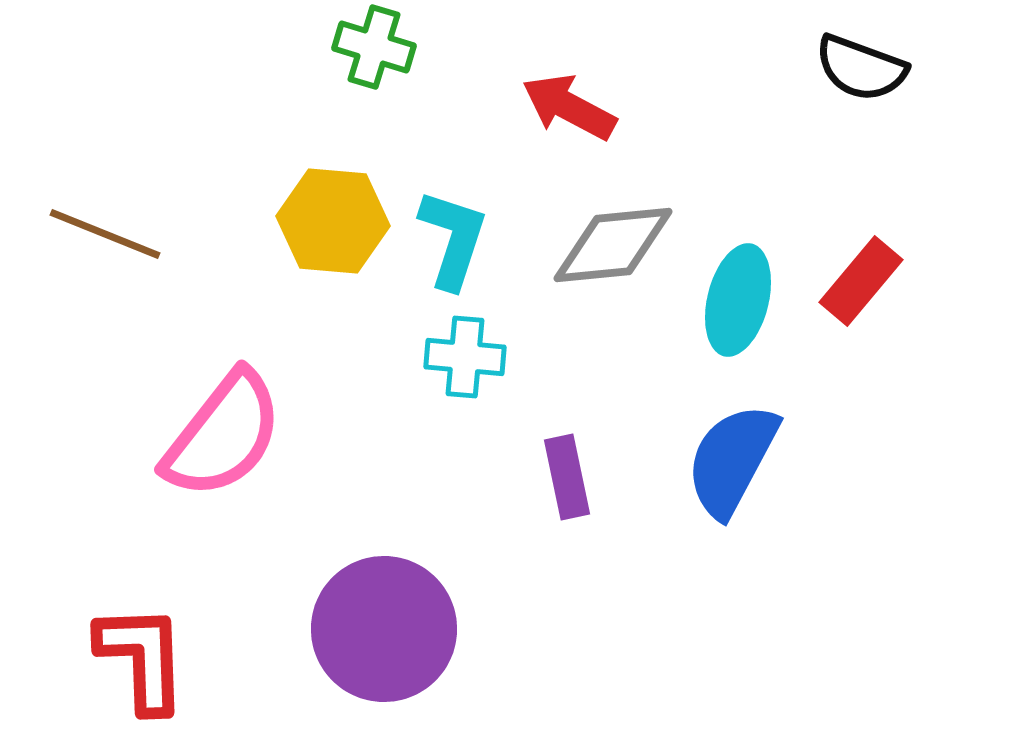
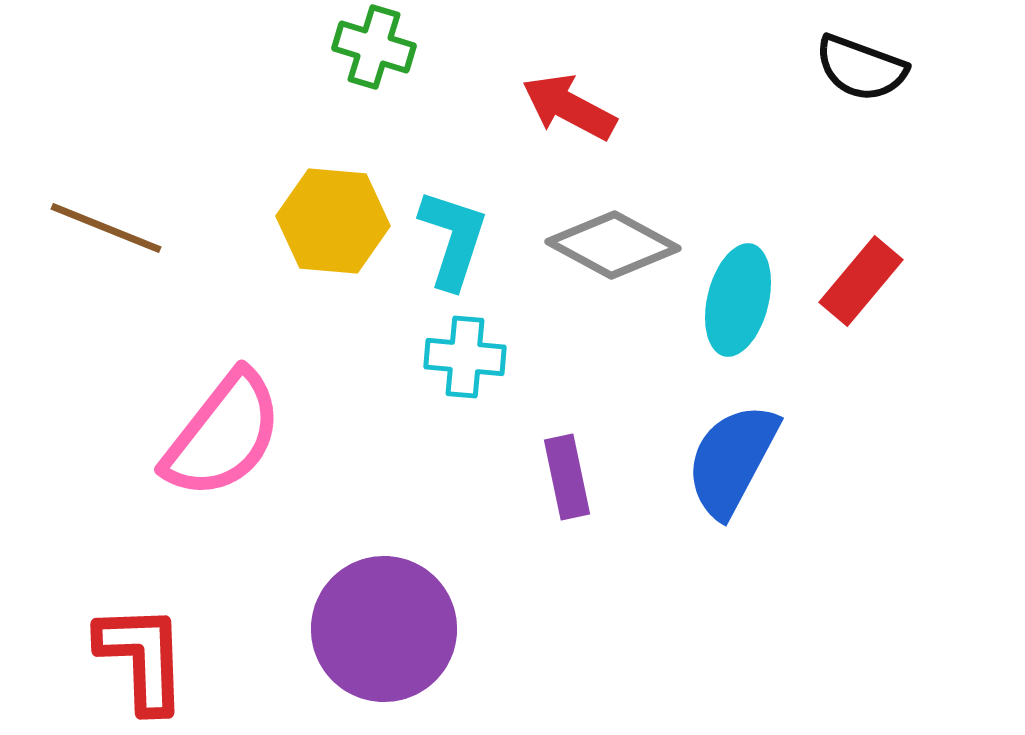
brown line: moved 1 px right, 6 px up
gray diamond: rotated 34 degrees clockwise
